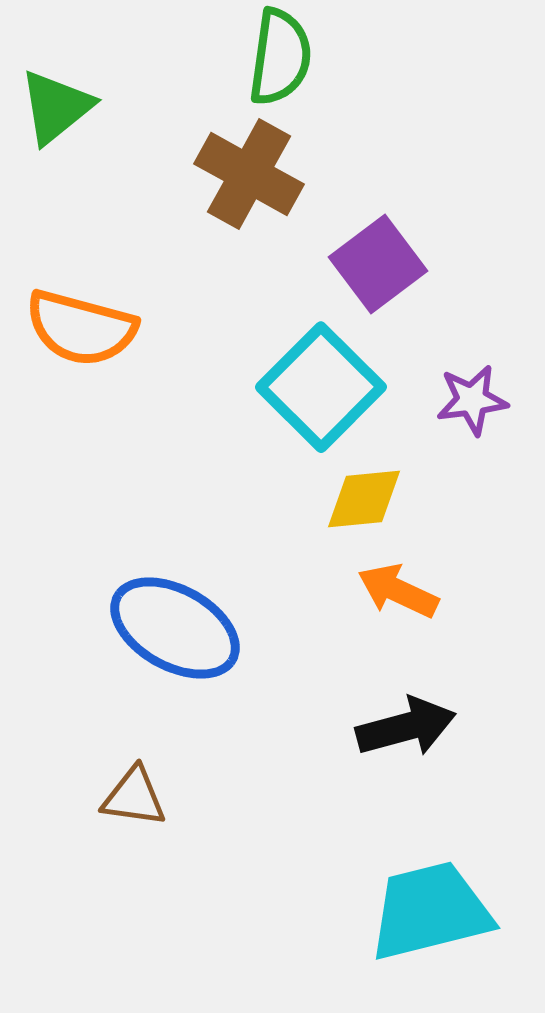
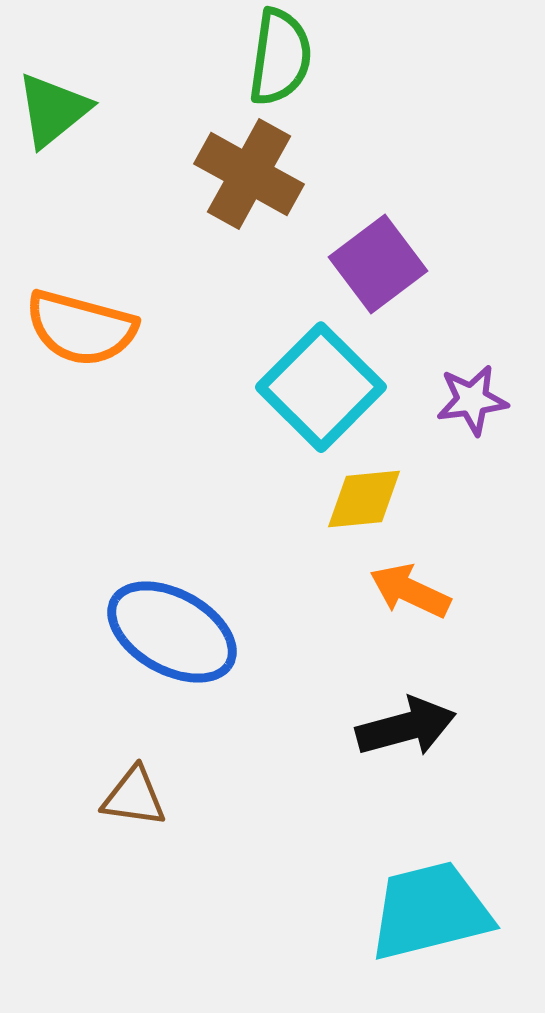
green triangle: moved 3 px left, 3 px down
orange arrow: moved 12 px right
blue ellipse: moved 3 px left, 4 px down
